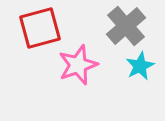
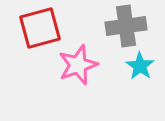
gray cross: rotated 33 degrees clockwise
cyan star: rotated 12 degrees counterclockwise
